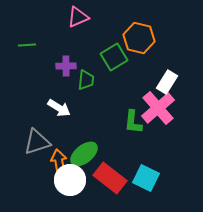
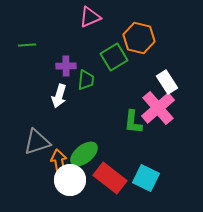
pink triangle: moved 12 px right
white rectangle: rotated 65 degrees counterclockwise
white arrow: moved 12 px up; rotated 75 degrees clockwise
